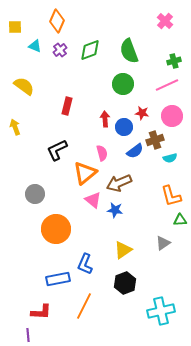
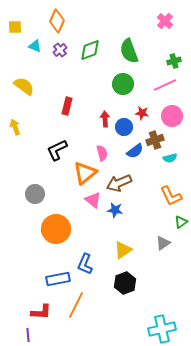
pink line: moved 2 px left
orange L-shape: rotated 10 degrees counterclockwise
green triangle: moved 1 px right, 2 px down; rotated 32 degrees counterclockwise
orange line: moved 8 px left, 1 px up
cyan cross: moved 1 px right, 18 px down
